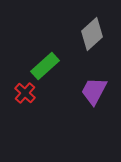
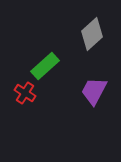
red cross: rotated 10 degrees counterclockwise
